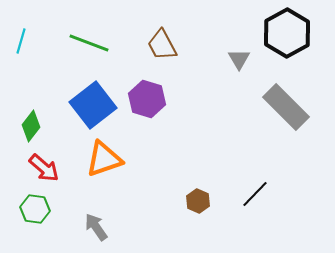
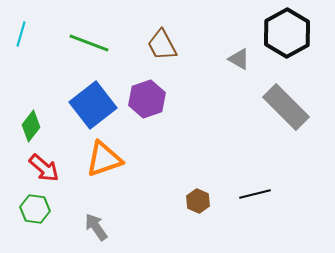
cyan line: moved 7 px up
gray triangle: rotated 30 degrees counterclockwise
purple hexagon: rotated 24 degrees clockwise
black line: rotated 32 degrees clockwise
